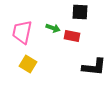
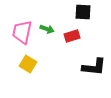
black square: moved 3 px right
green arrow: moved 6 px left, 1 px down
red rectangle: rotated 28 degrees counterclockwise
